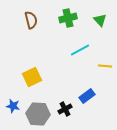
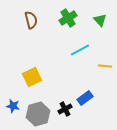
green cross: rotated 18 degrees counterclockwise
blue rectangle: moved 2 px left, 2 px down
gray hexagon: rotated 20 degrees counterclockwise
